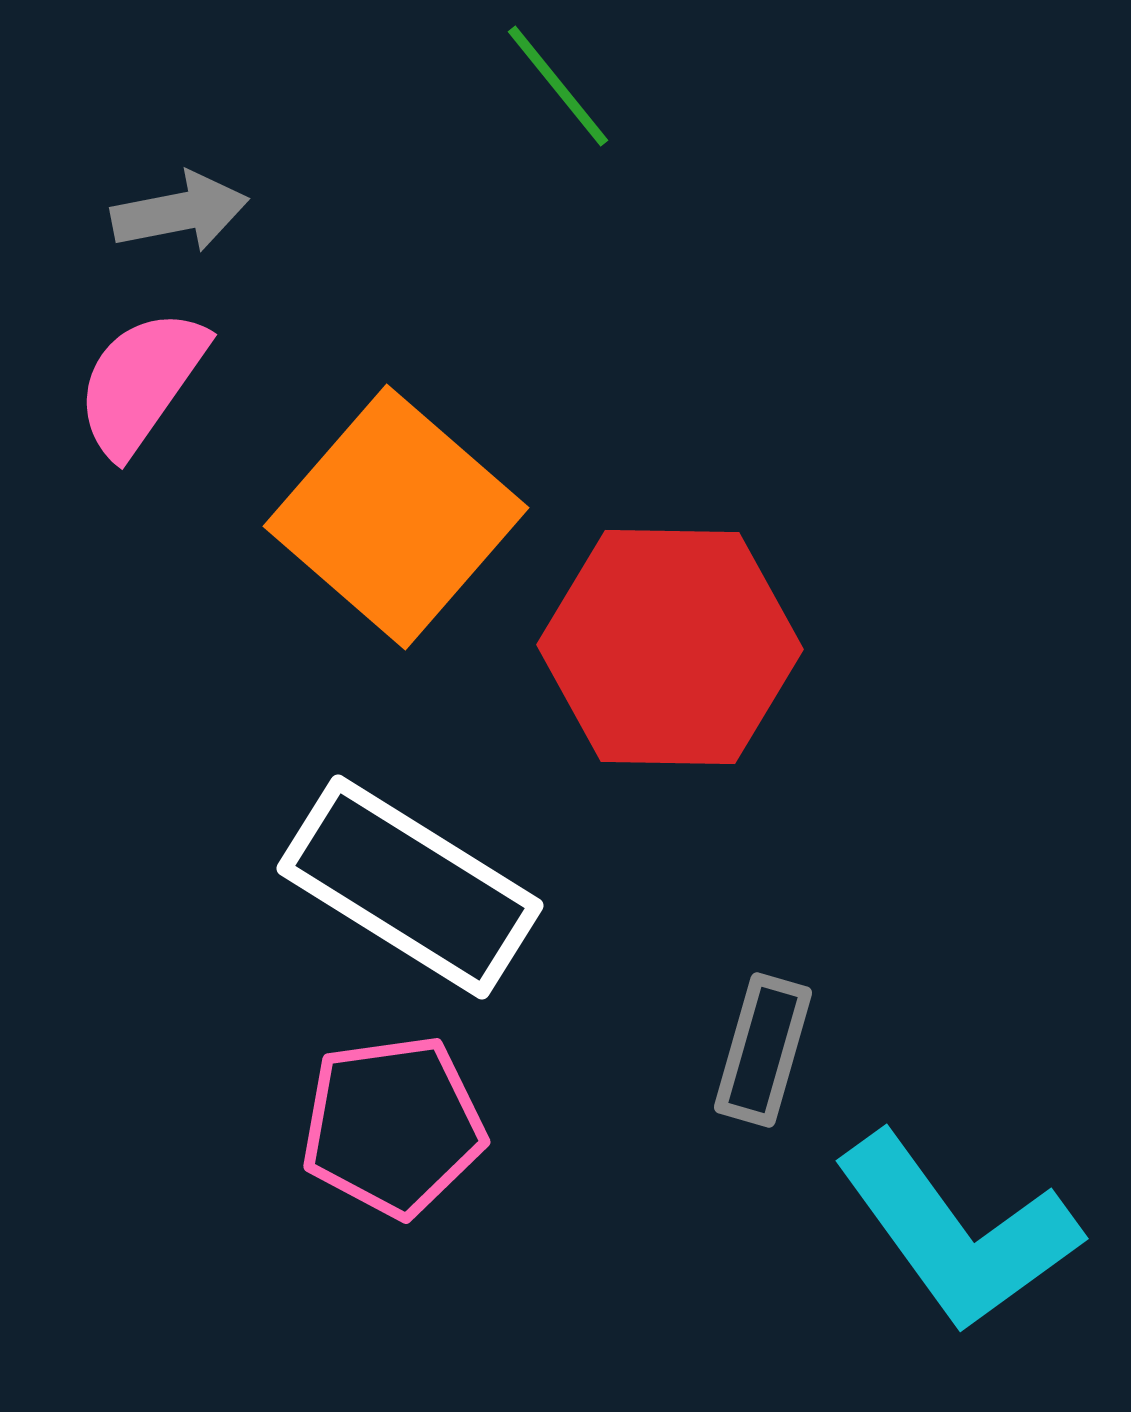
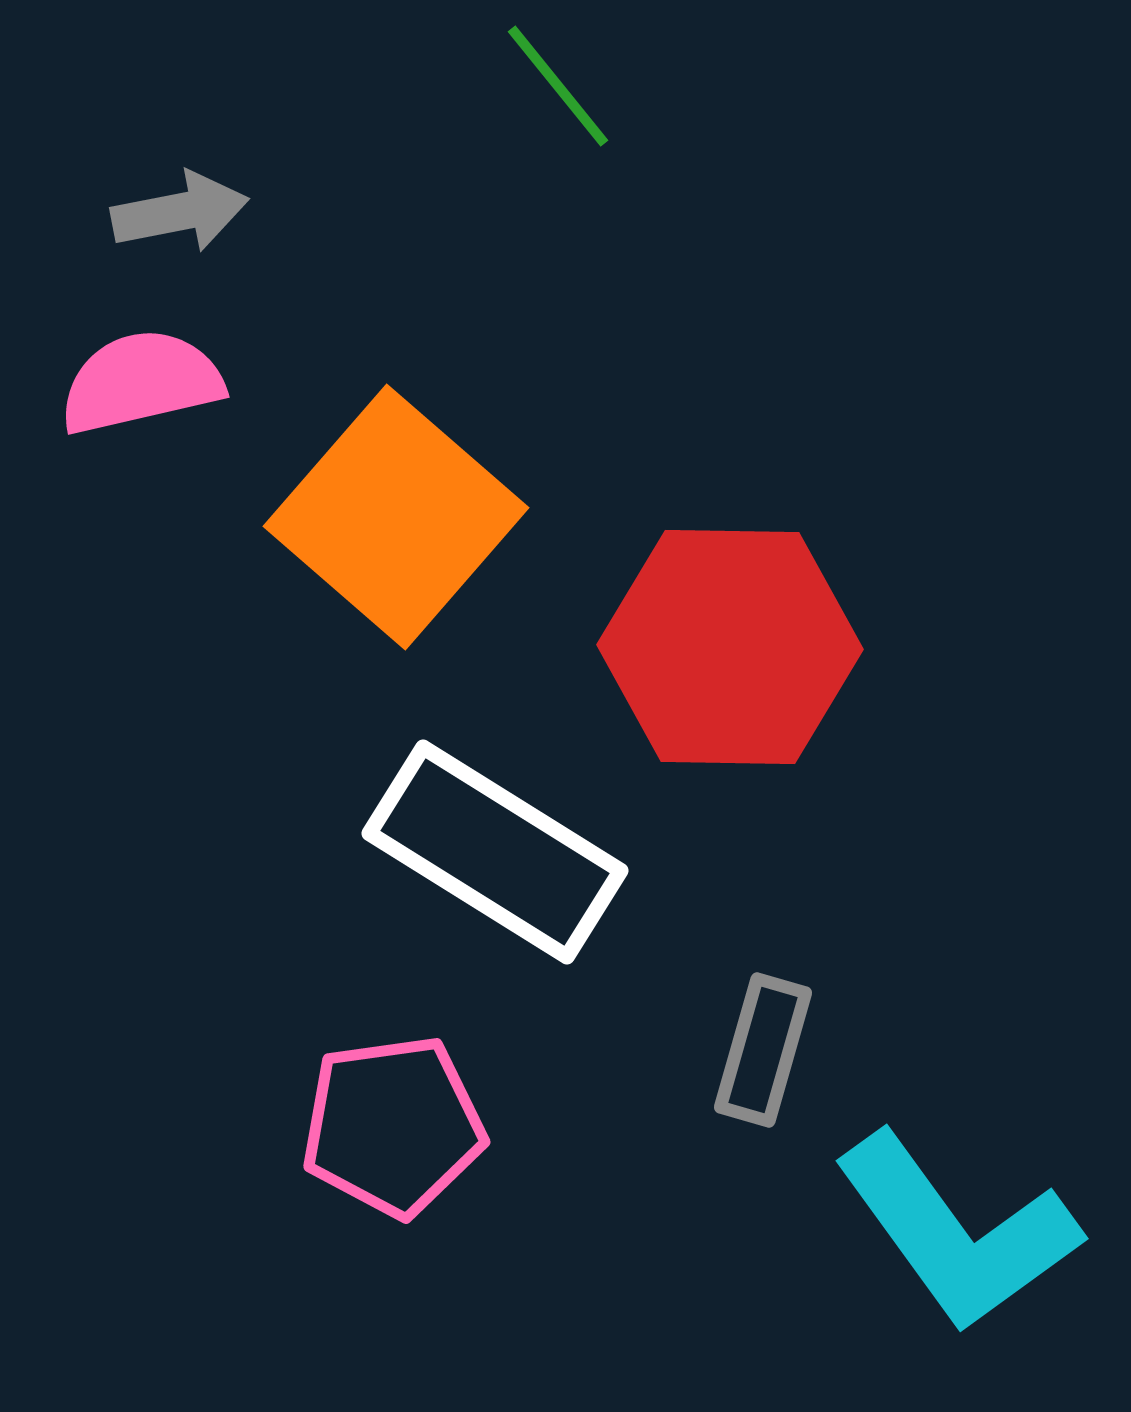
pink semicircle: rotated 42 degrees clockwise
red hexagon: moved 60 px right
white rectangle: moved 85 px right, 35 px up
